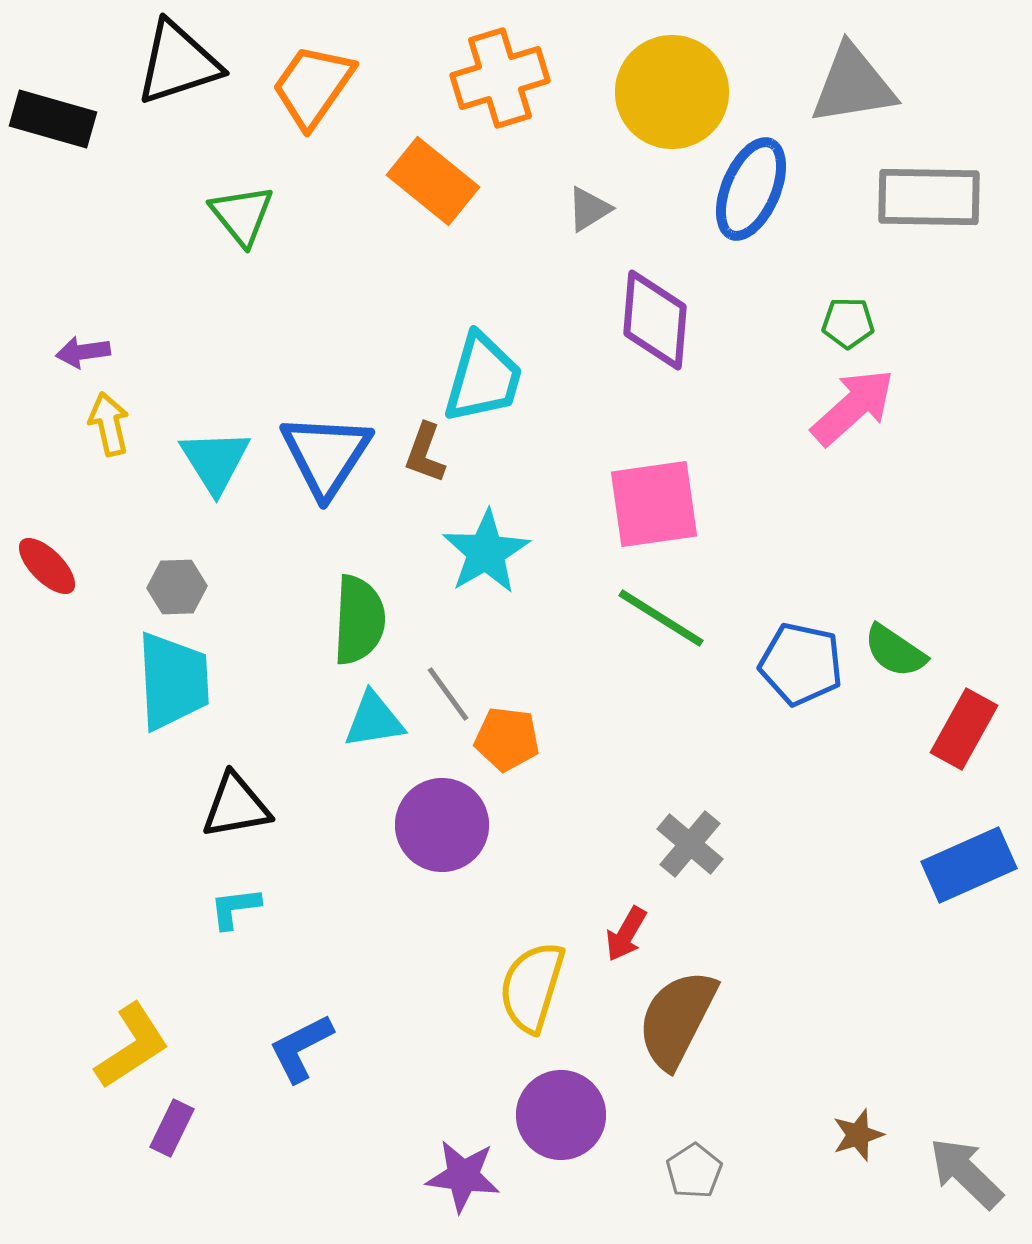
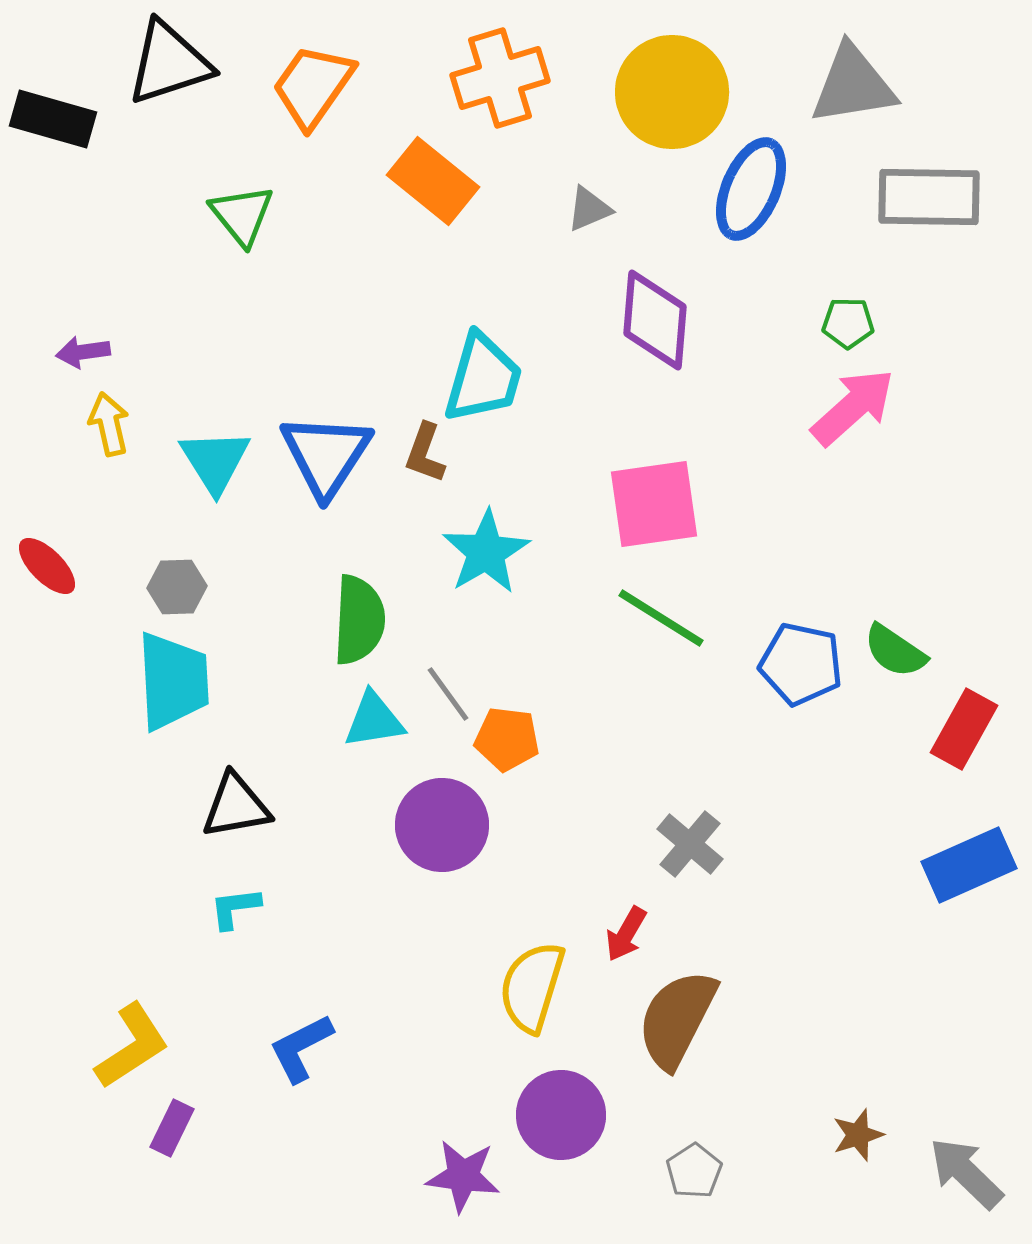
black triangle at (178, 63): moved 9 px left
gray triangle at (589, 209): rotated 9 degrees clockwise
